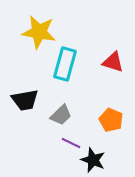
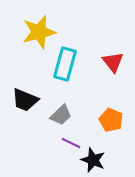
yellow star: rotated 24 degrees counterclockwise
red triangle: rotated 35 degrees clockwise
black trapezoid: rotated 32 degrees clockwise
